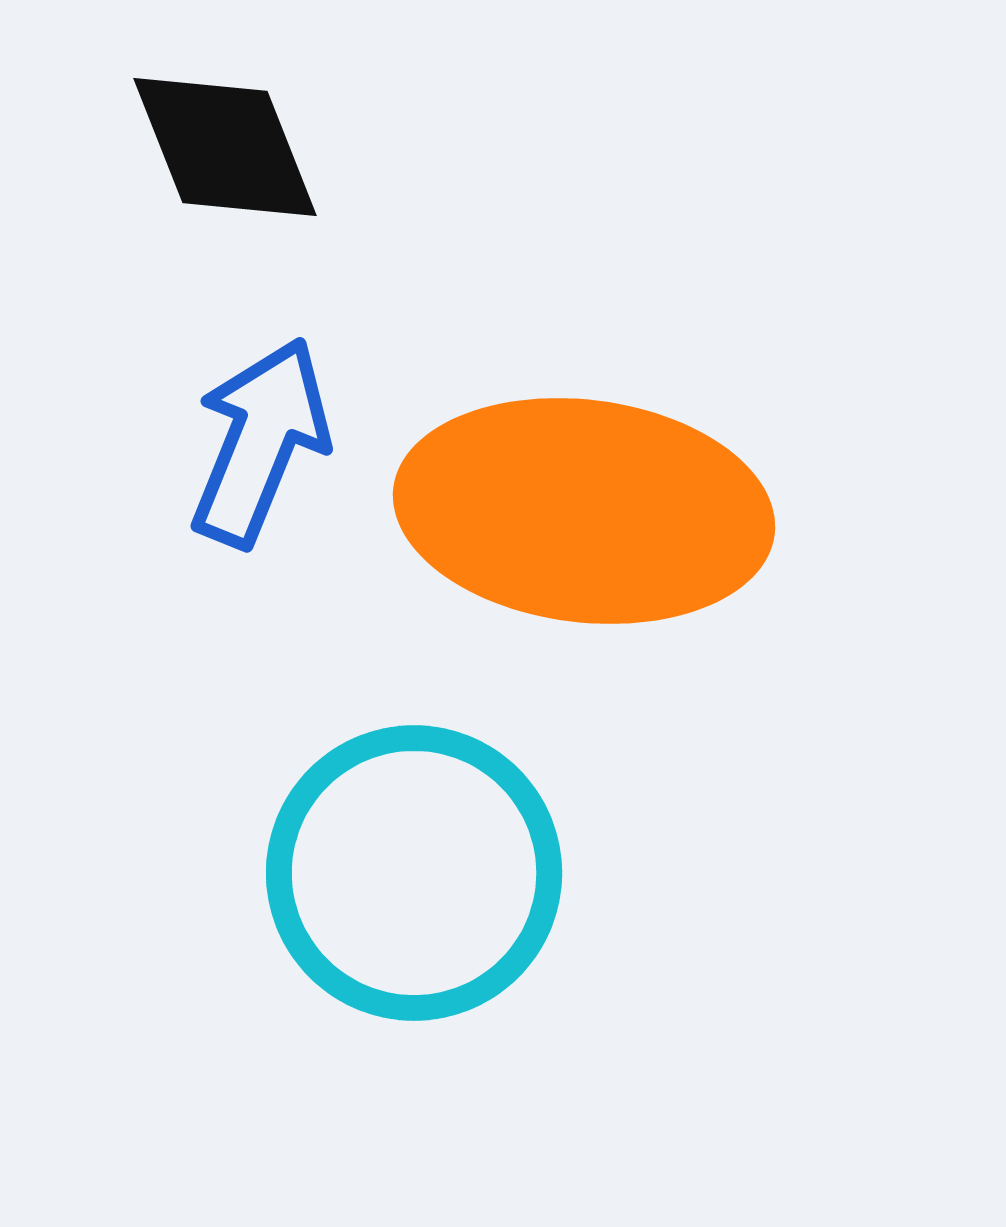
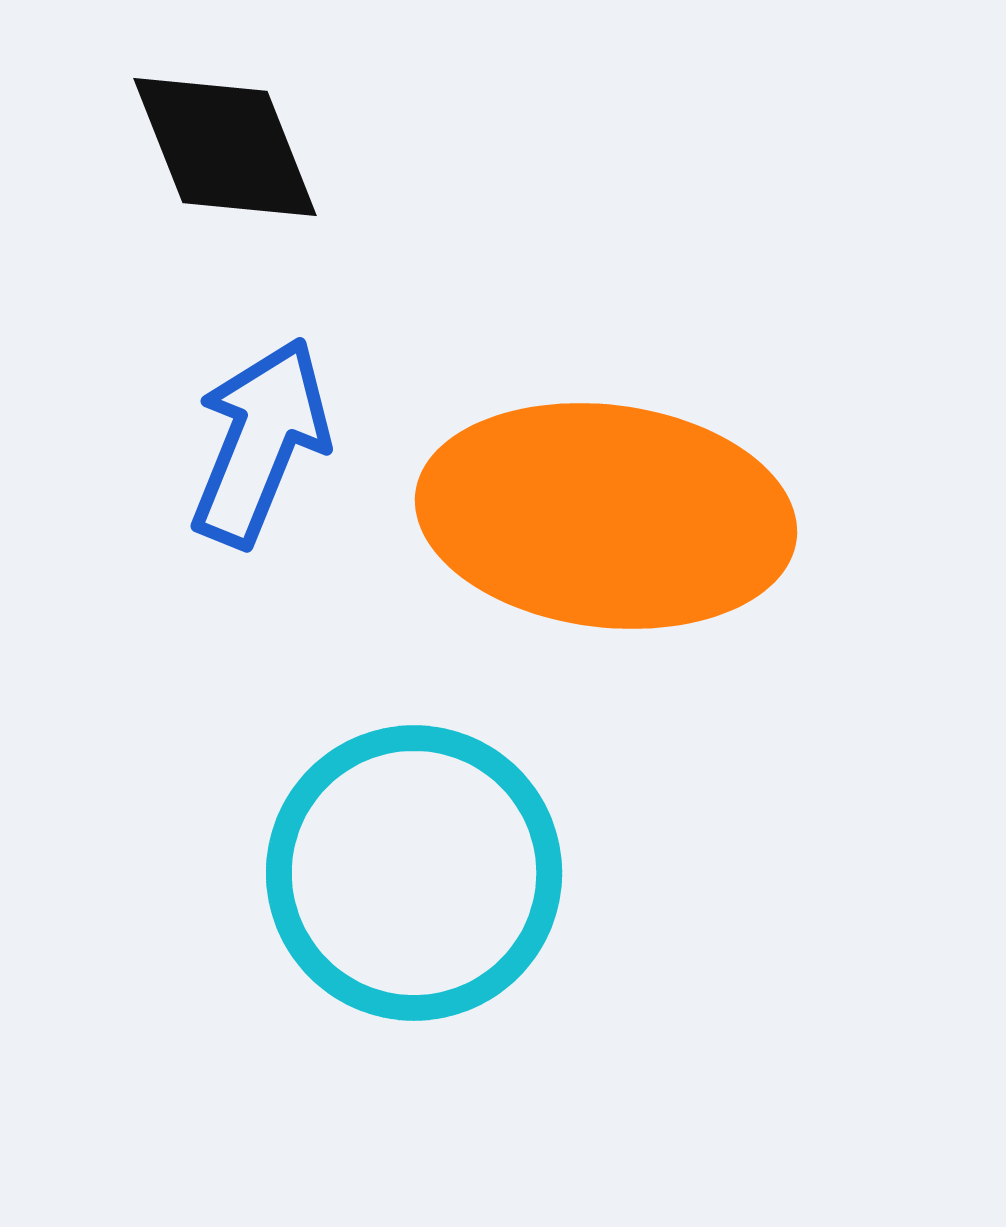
orange ellipse: moved 22 px right, 5 px down
